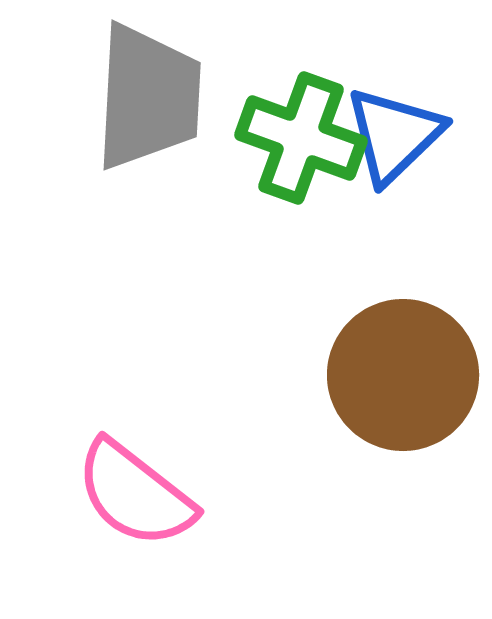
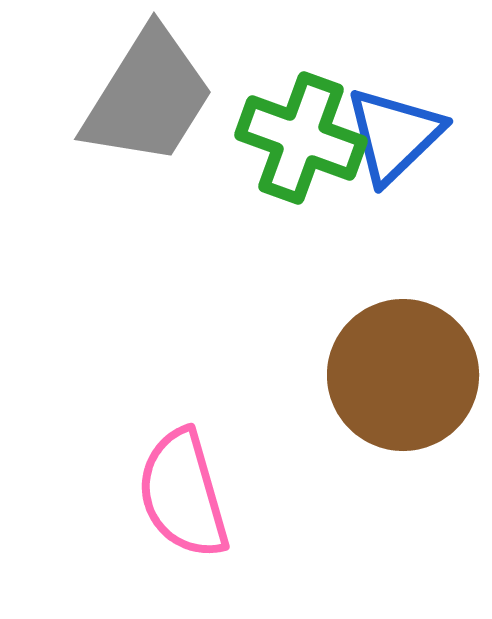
gray trapezoid: rotated 29 degrees clockwise
pink semicircle: moved 48 px right; rotated 36 degrees clockwise
